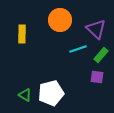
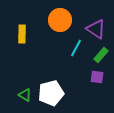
purple triangle: rotated 10 degrees counterclockwise
cyan line: moved 2 px left, 1 px up; rotated 42 degrees counterclockwise
